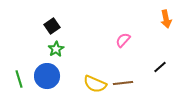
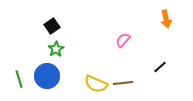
yellow semicircle: moved 1 px right
